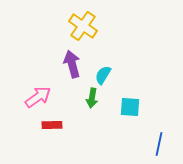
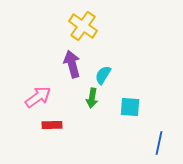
blue line: moved 1 px up
